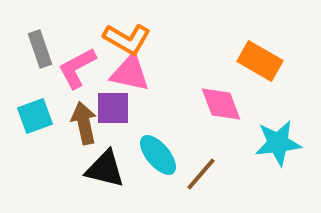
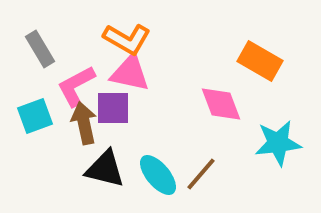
gray rectangle: rotated 12 degrees counterclockwise
pink L-shape: moved 1 px left, 18 px down
cyan ellipse: moved 20 px down
